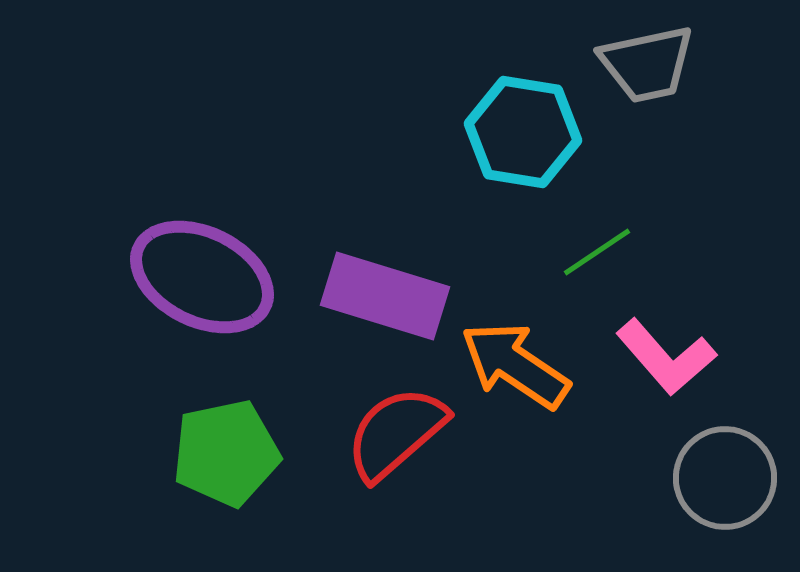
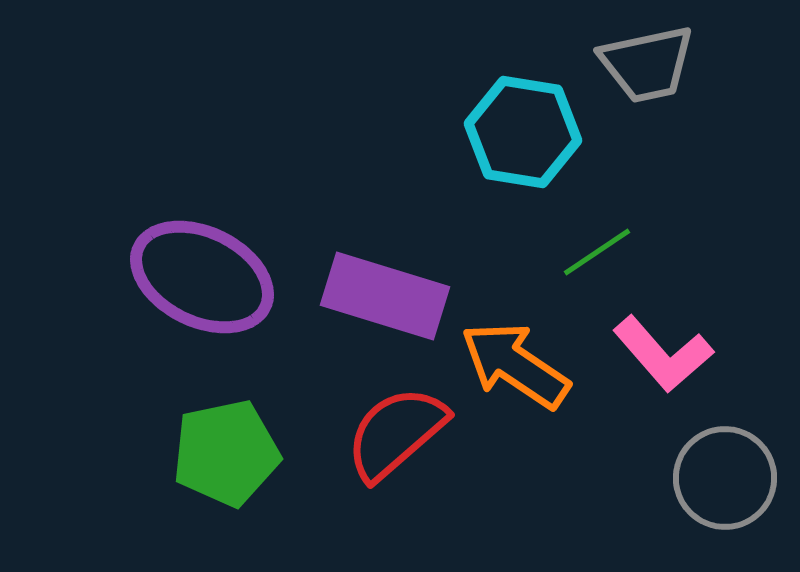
pink L-shape: moved 3 px left, 3 px up
